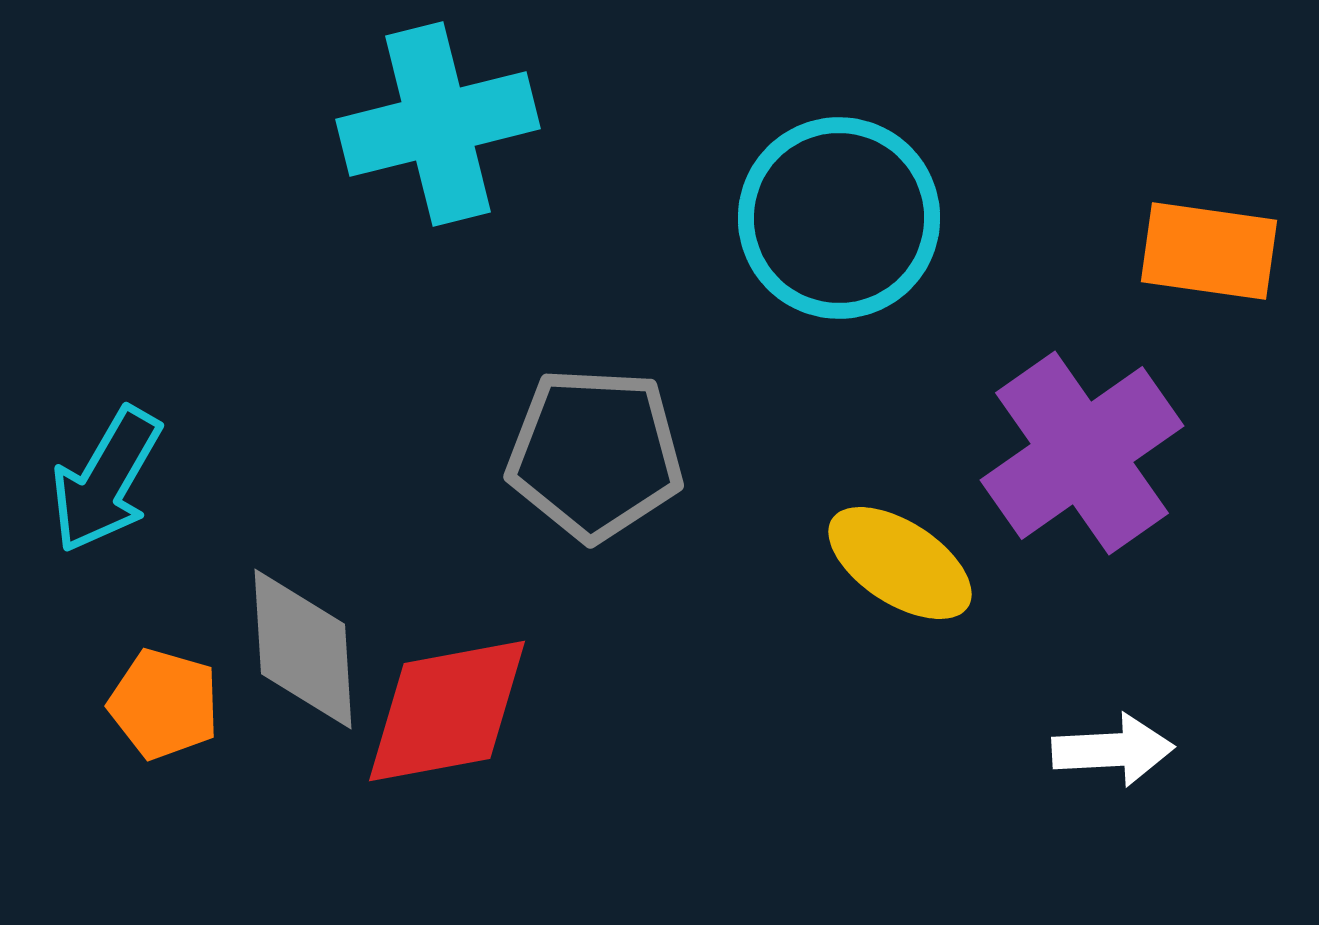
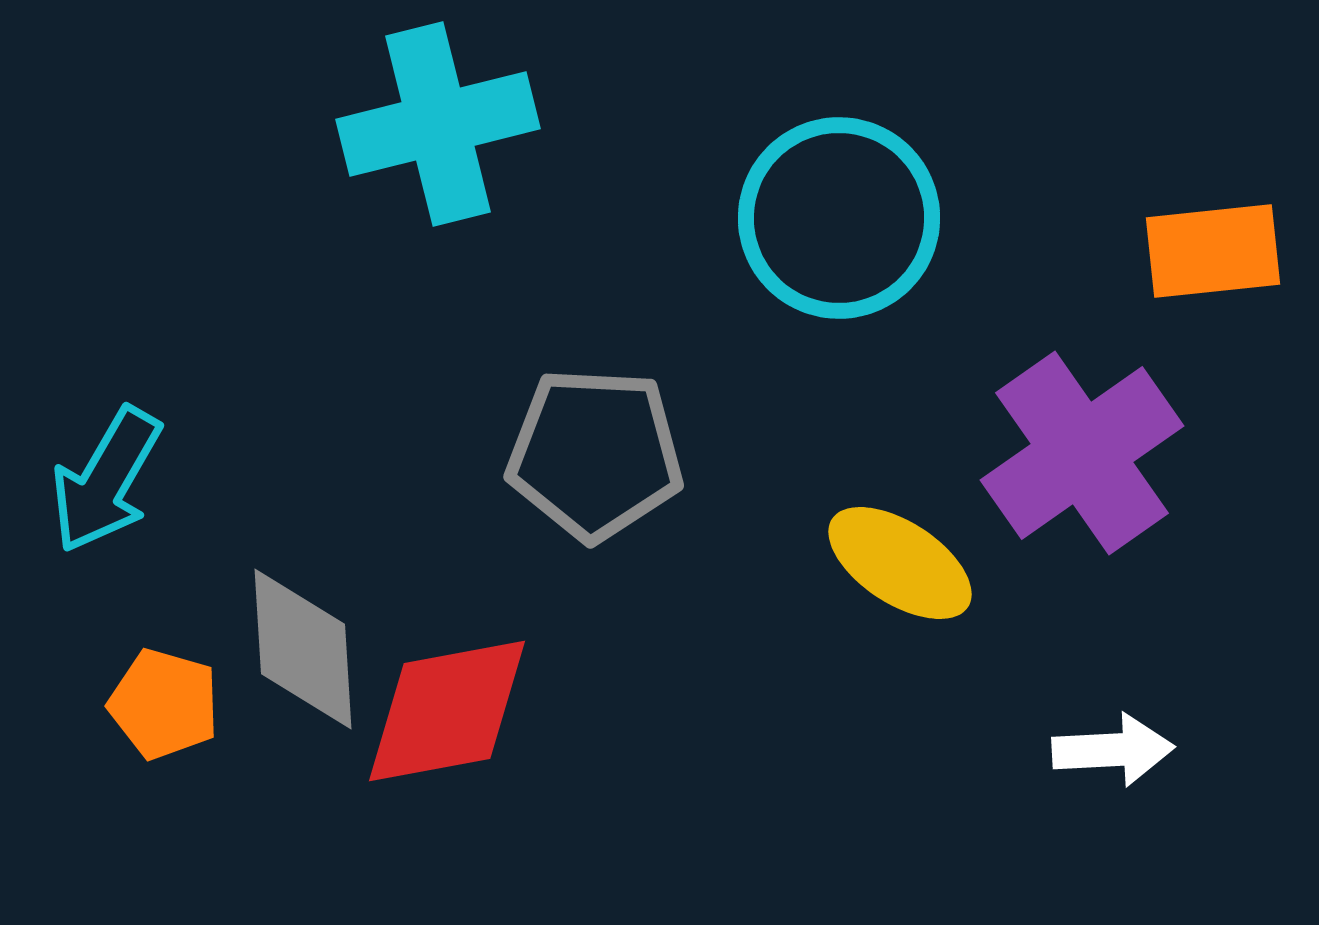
orange rectangle: moved 4 px right; rotated 14 degrees counterclockwise
